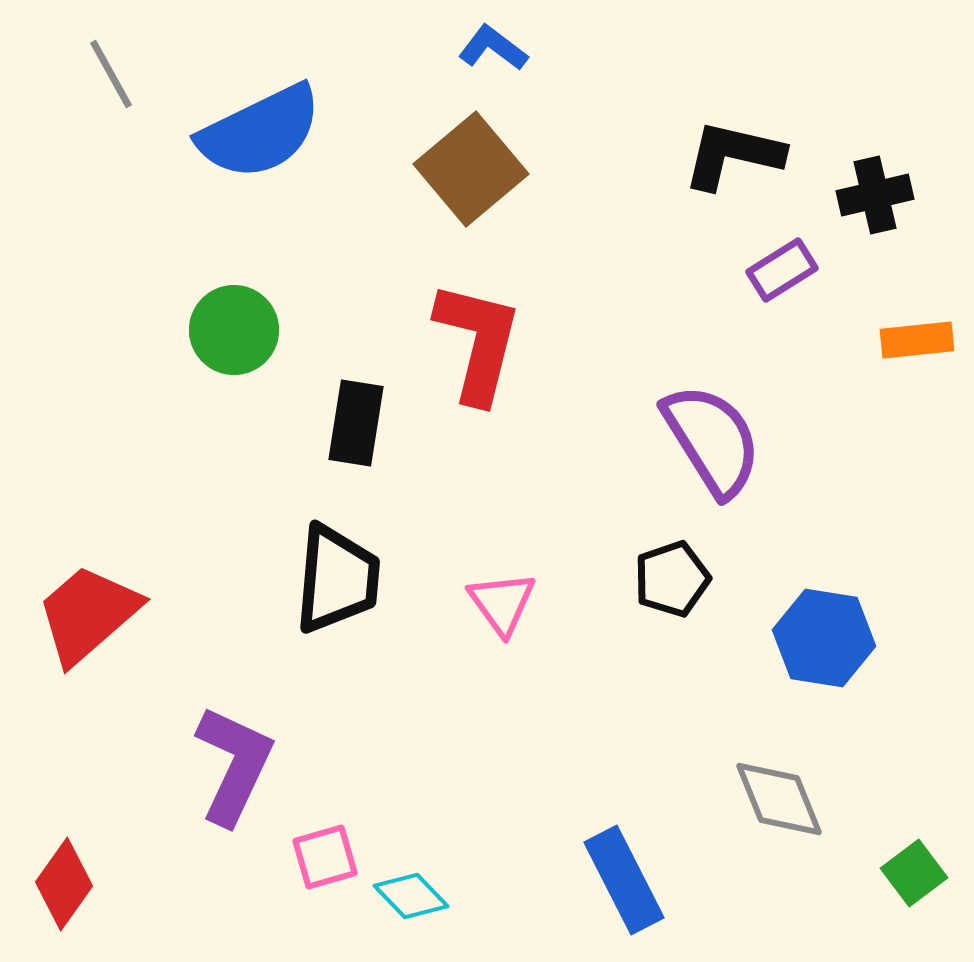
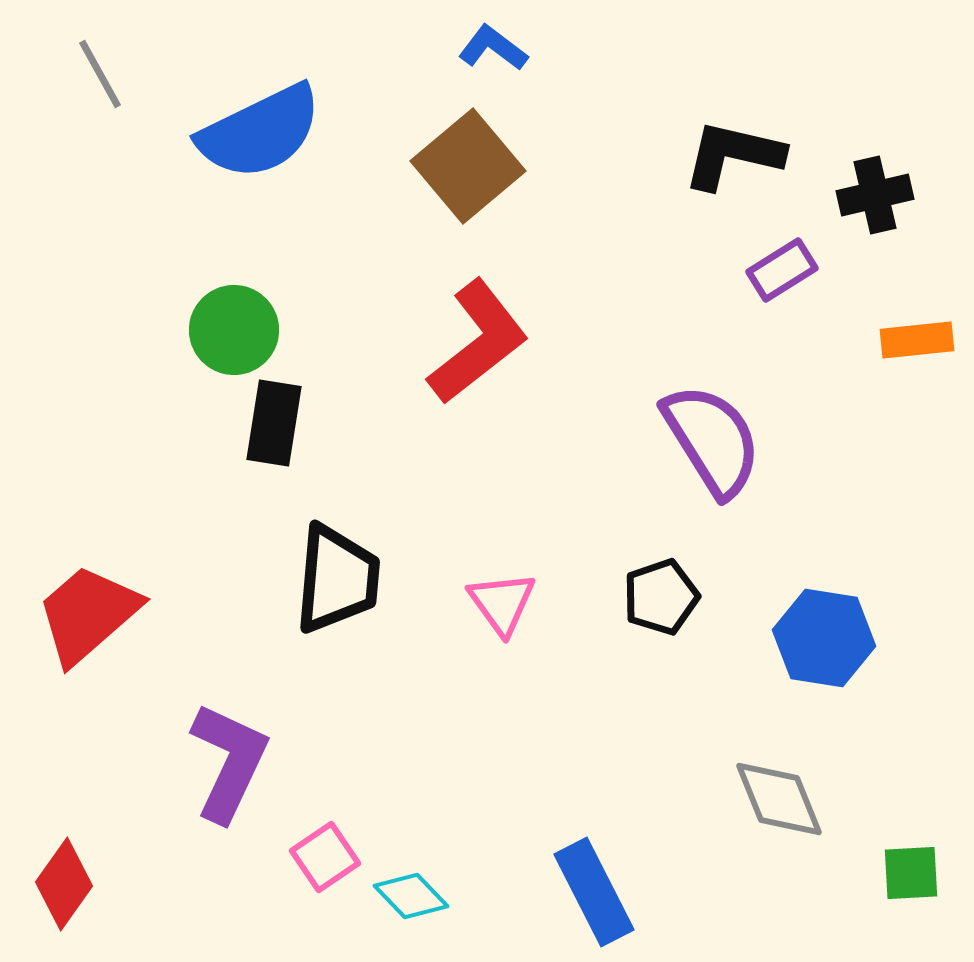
gray line: moved 11 px left
brown square: moved 3 px left, 3 px up
red L-shape: rotated 38 degrees clockwise
black rectangle: moved 82 px left
black pentagon: moved 11 px left, 18 px down
purple L-shape: moved 5 px left, 3 px up
pink square: rotated 18 degrees counterclockwise
green square: moved 3 px left; rotated 34 degrees clockwise
blue rectangle: moved 30 px left, 12 px down
